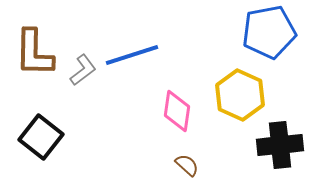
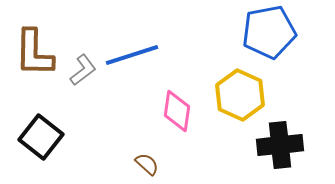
brown semicircle: moved 40 px left, 1 px up
